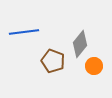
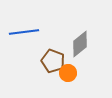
gray diamond: rotated 12 degrees clockwise
orange circle: moved 26 px left, 7 px down
